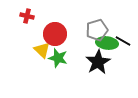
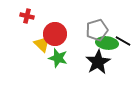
yellow triangle: moved 6 px up
